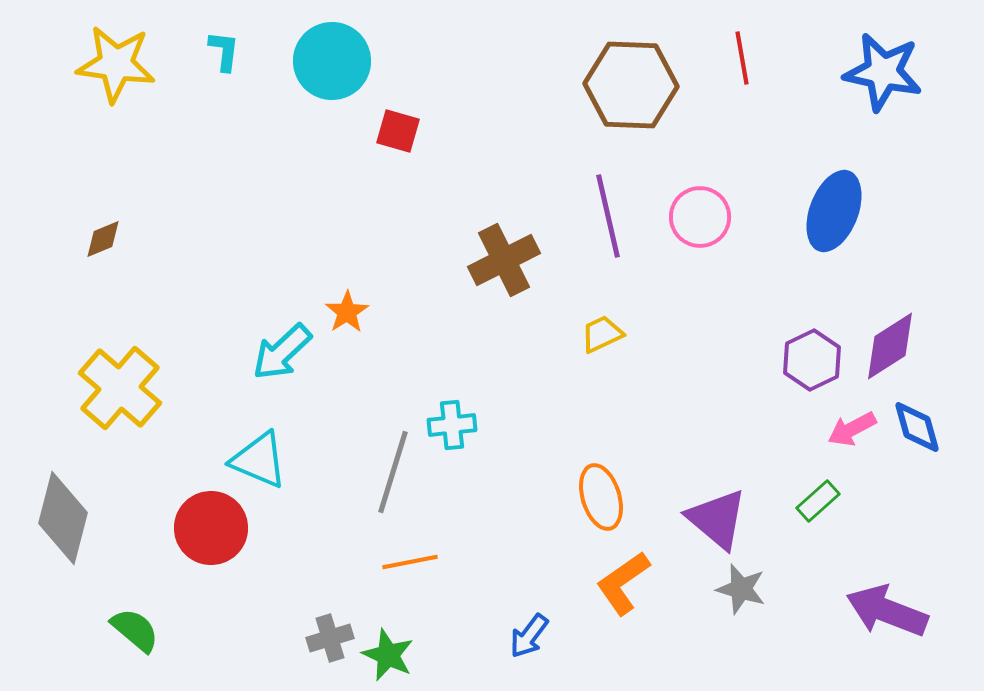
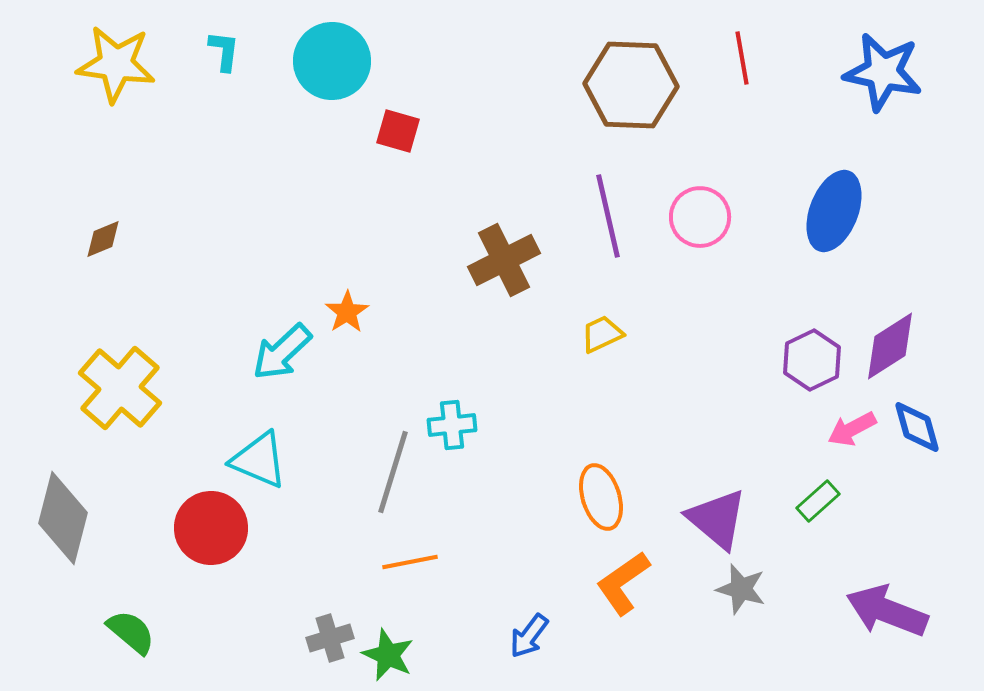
green semicircle: moved 4 px left, 2 px down
